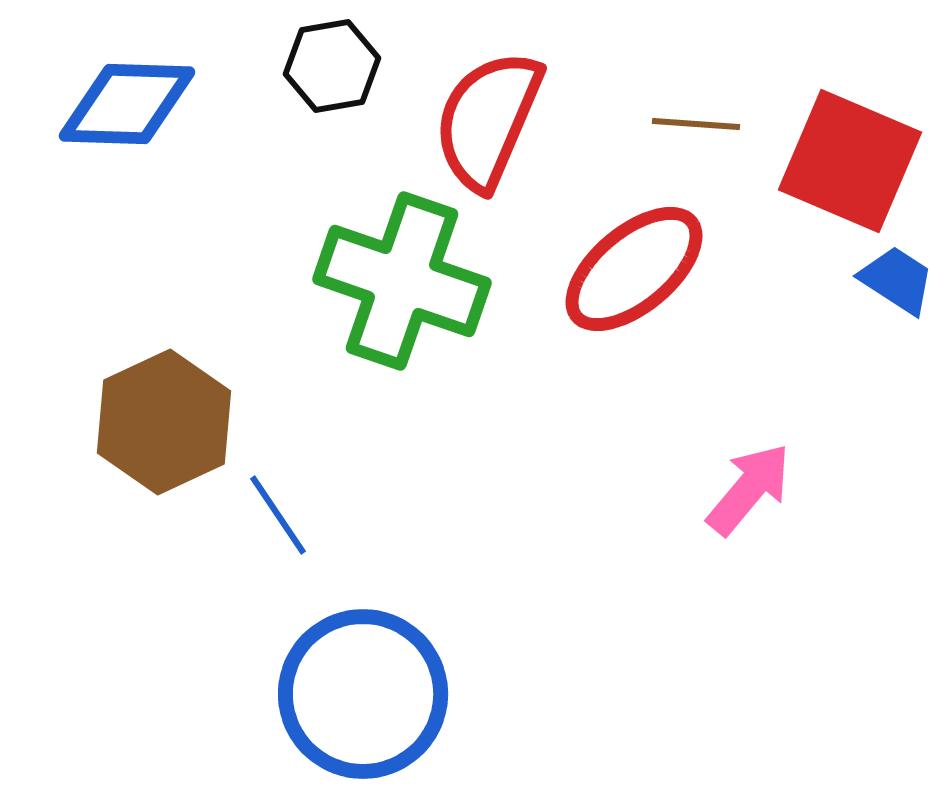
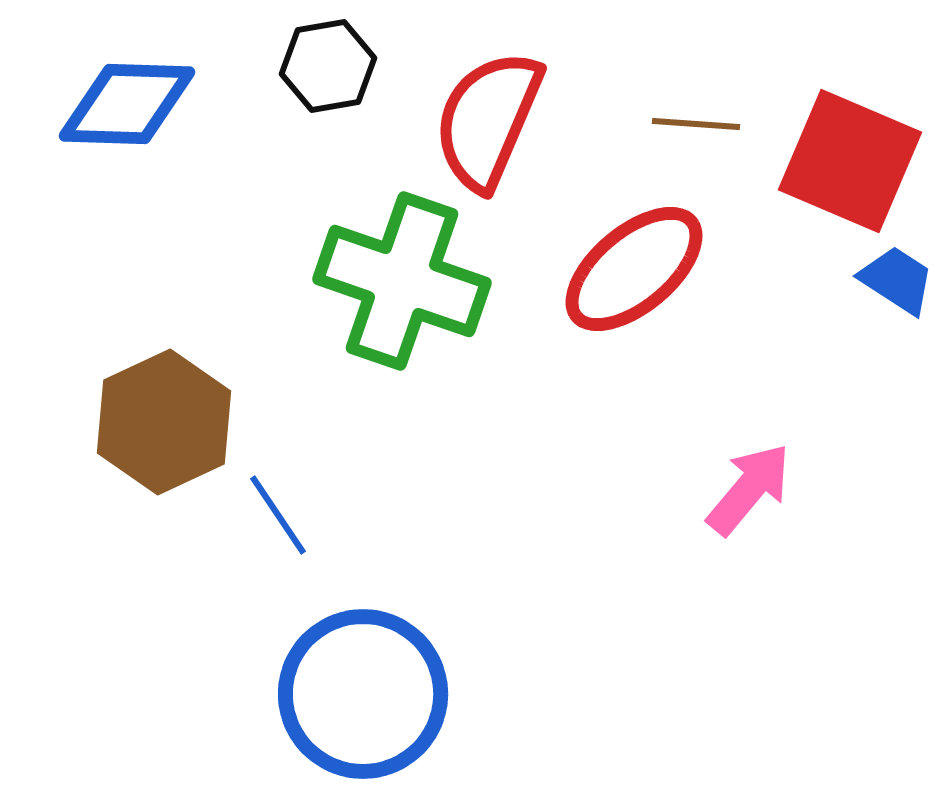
black hexagon: moved 4 px left
